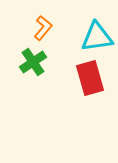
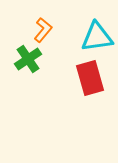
orange L-shape: moved 2 px down
green cross: moved 5 px left, 3 px up
